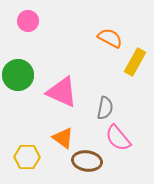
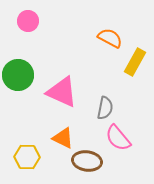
orange triangle: rotated 10 degrees counterclockwise
